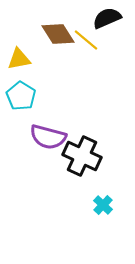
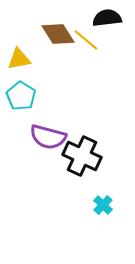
black semicircle: rotated 16 degrees clockwise
